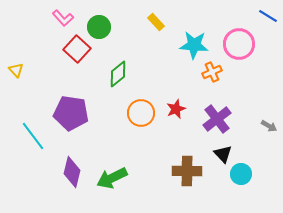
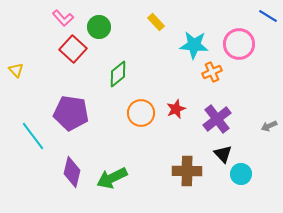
red square: moved 4 px left
gray arrow: rotated 126 degrees clockwise
